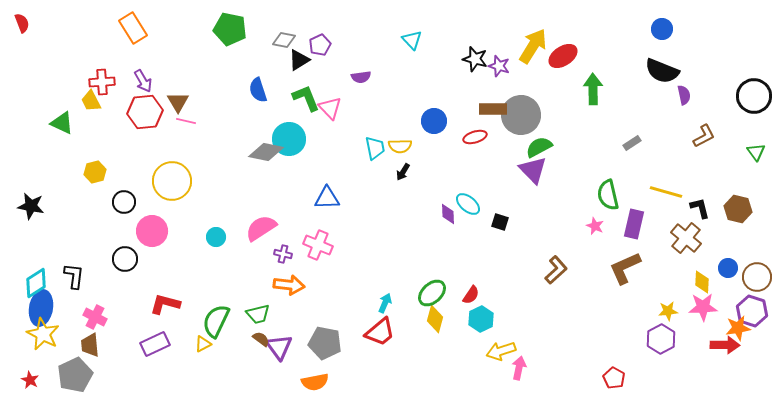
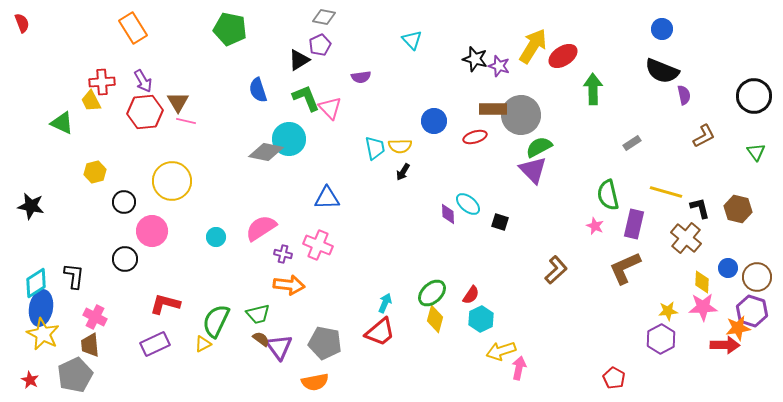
gray diamond at (284, 40): moved 40 px right, 23 px up
